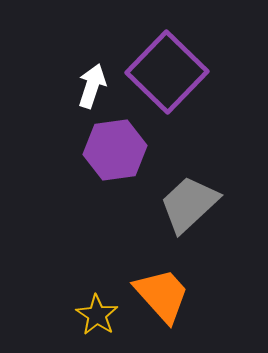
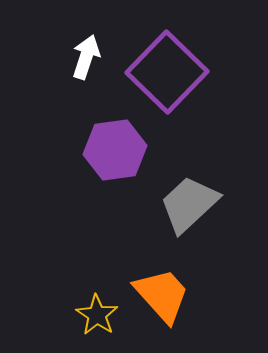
white arrow: moved 6 px left, 29 px up
